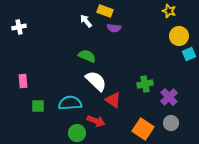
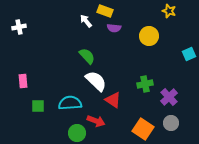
yellow circle: moved 30 px left
green semicircle: rotated 24 degrees clockwise
